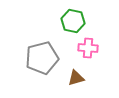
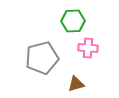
green hexagon: rotated 15 degrees counterclockwise
brown triangle: moved 6 px down
